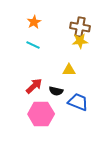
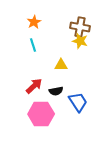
yellow star: rotated 21 degrees clockwise
cyan line: rotated 48 degrees clockwise
yellow triangle: moved 8 px left, 5 px up
black semicircle: rotated 24 degrees counterclockwise
blue trapezoid: rotated 35 degrees clockwise
